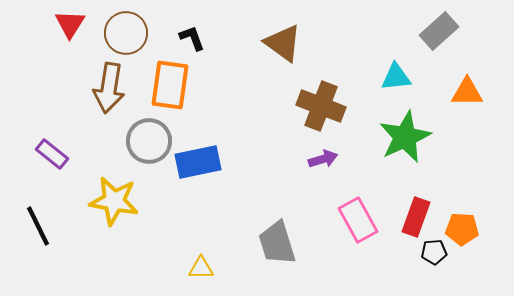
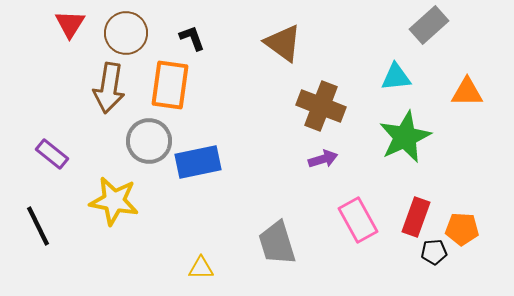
gray rectangle: moved 10 px left, 6 px up
